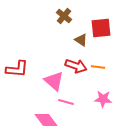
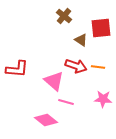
pink diamond: rotated 15 degrees counterclockwise
